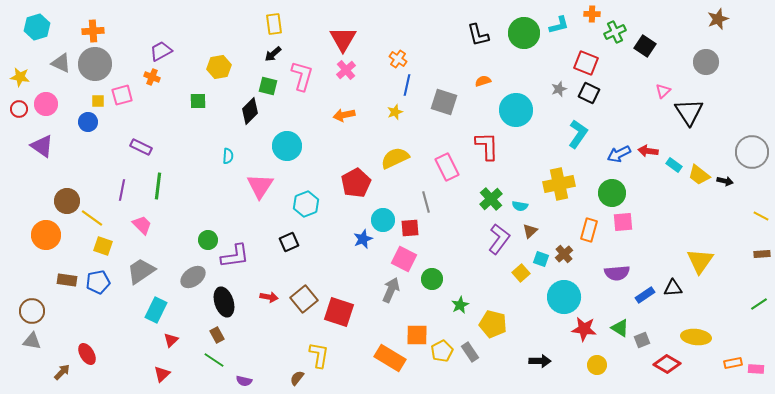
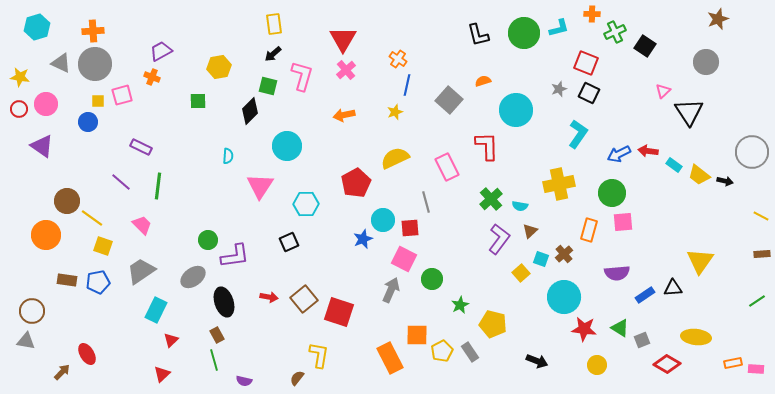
cyan L-shape at (559, 25): moved 3 px down
gray square at (444, 102): moved 5 px right, 2 px up; rotated 24 degrees clockwise
purple line at (122, 190): moved 1 px left, 8 px up; rotated 60 degrees counterclockwise
cyan hexagon at (306, 204): rotated 20 degrees clockwise
green line at (759, 304): moved 2 px left, 3 px up
gray triangle at (32, 341): moved 6 px left
orange rectangle at (390, 358): rotated 32 degrees clockwise
green line at (214, 360): rotated 40 degrees clockwise
black arrow at (540, 361): moved 3 px left; rotated 20 degrees clockwise
